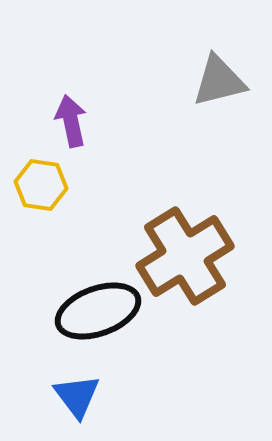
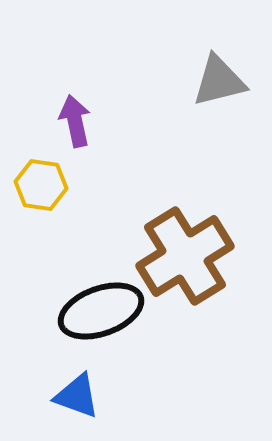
purple arrow: moved 4 px right
black ellipse: moved 3 px right
blue triangle: rotated 33 degrees counterclockwise
